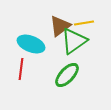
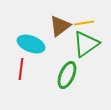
green triangle: moved 12 px right, 3 px down
green ellipse: rotated 20 degrees counterclockwise
